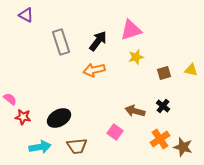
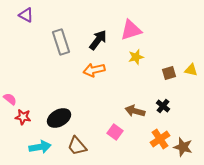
black arrow: moved 1 px up
brown square: moved 5 px right
brown trapezoid: rotated 55 degrees clockwise
